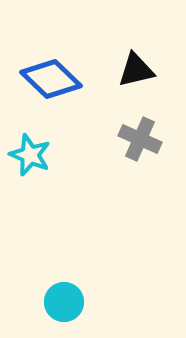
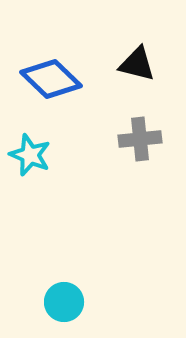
black triangle: moved 1 px right, 6 px up; rotated 27 degrees clockwise
gray cross: rotated 30 degrees counterclockwise
